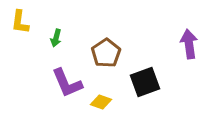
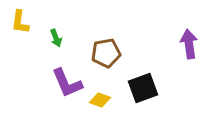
green arrow: rotated 36 degrees counterclockwise
brown pentagon: rotated 24 degrees clockwise
black square: moved 2 px left, 6 px down
yellow diamond: moved 1 px left, 2 px up
